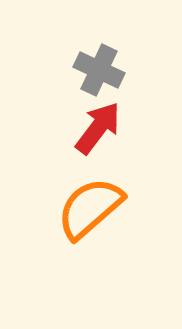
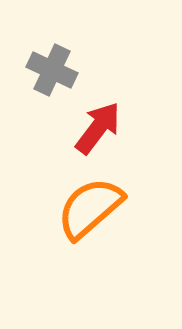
gray cross: moved 47 px left
